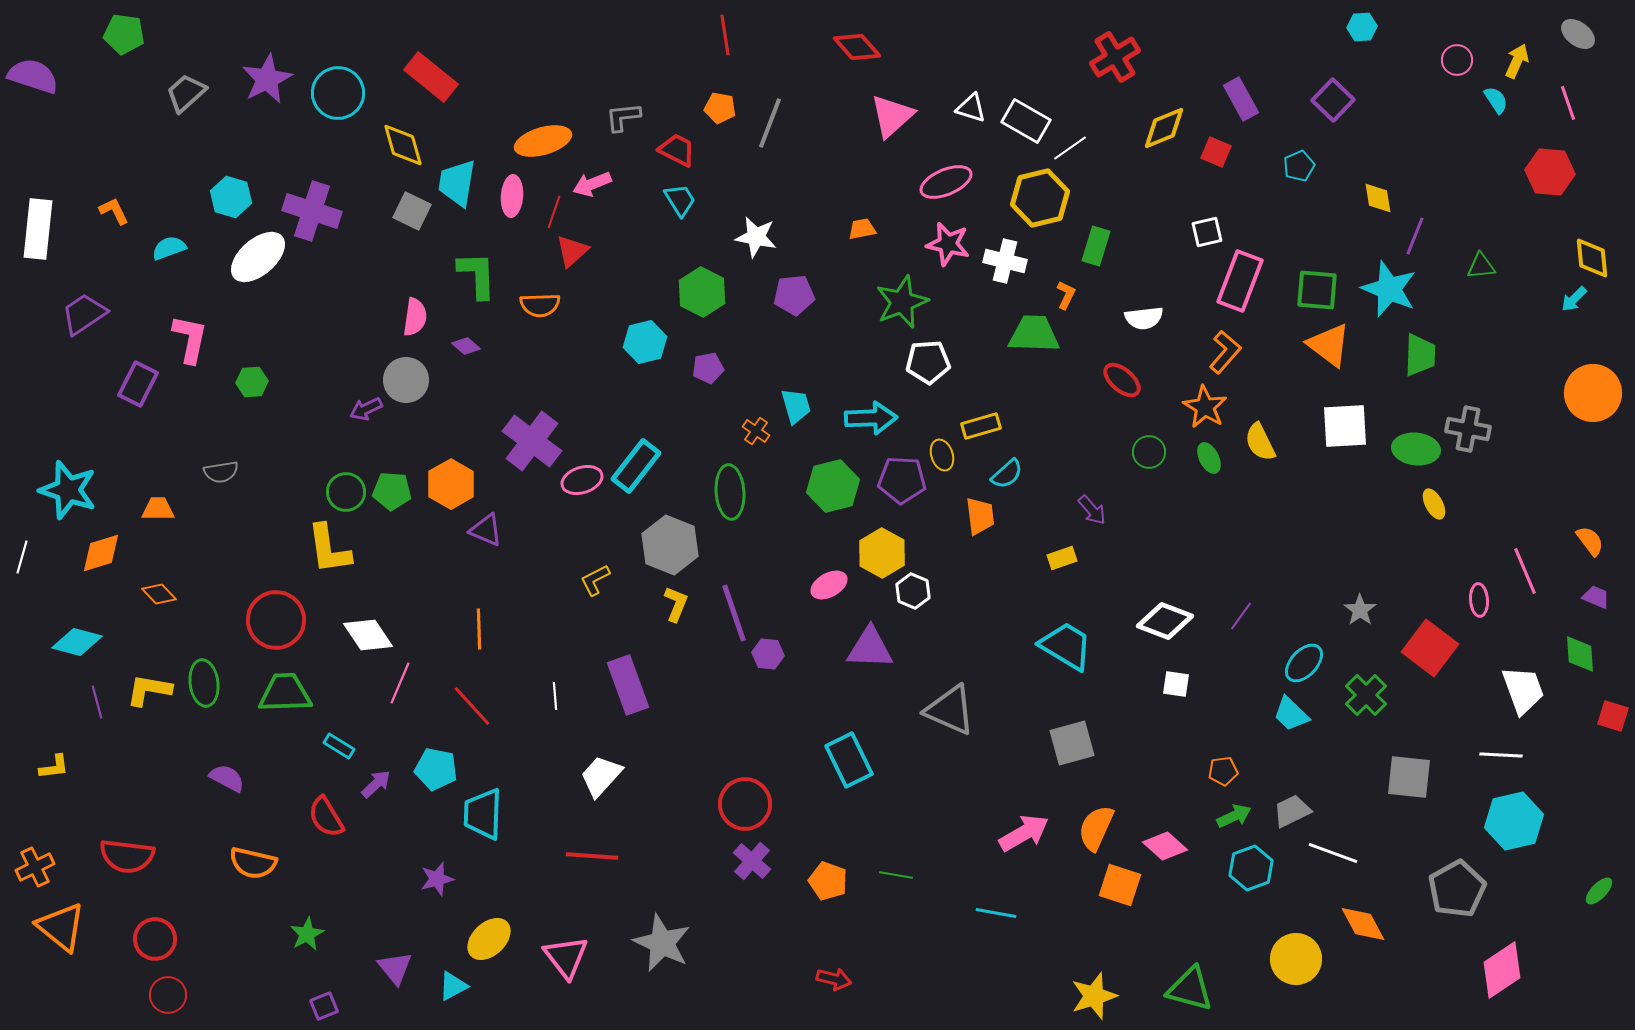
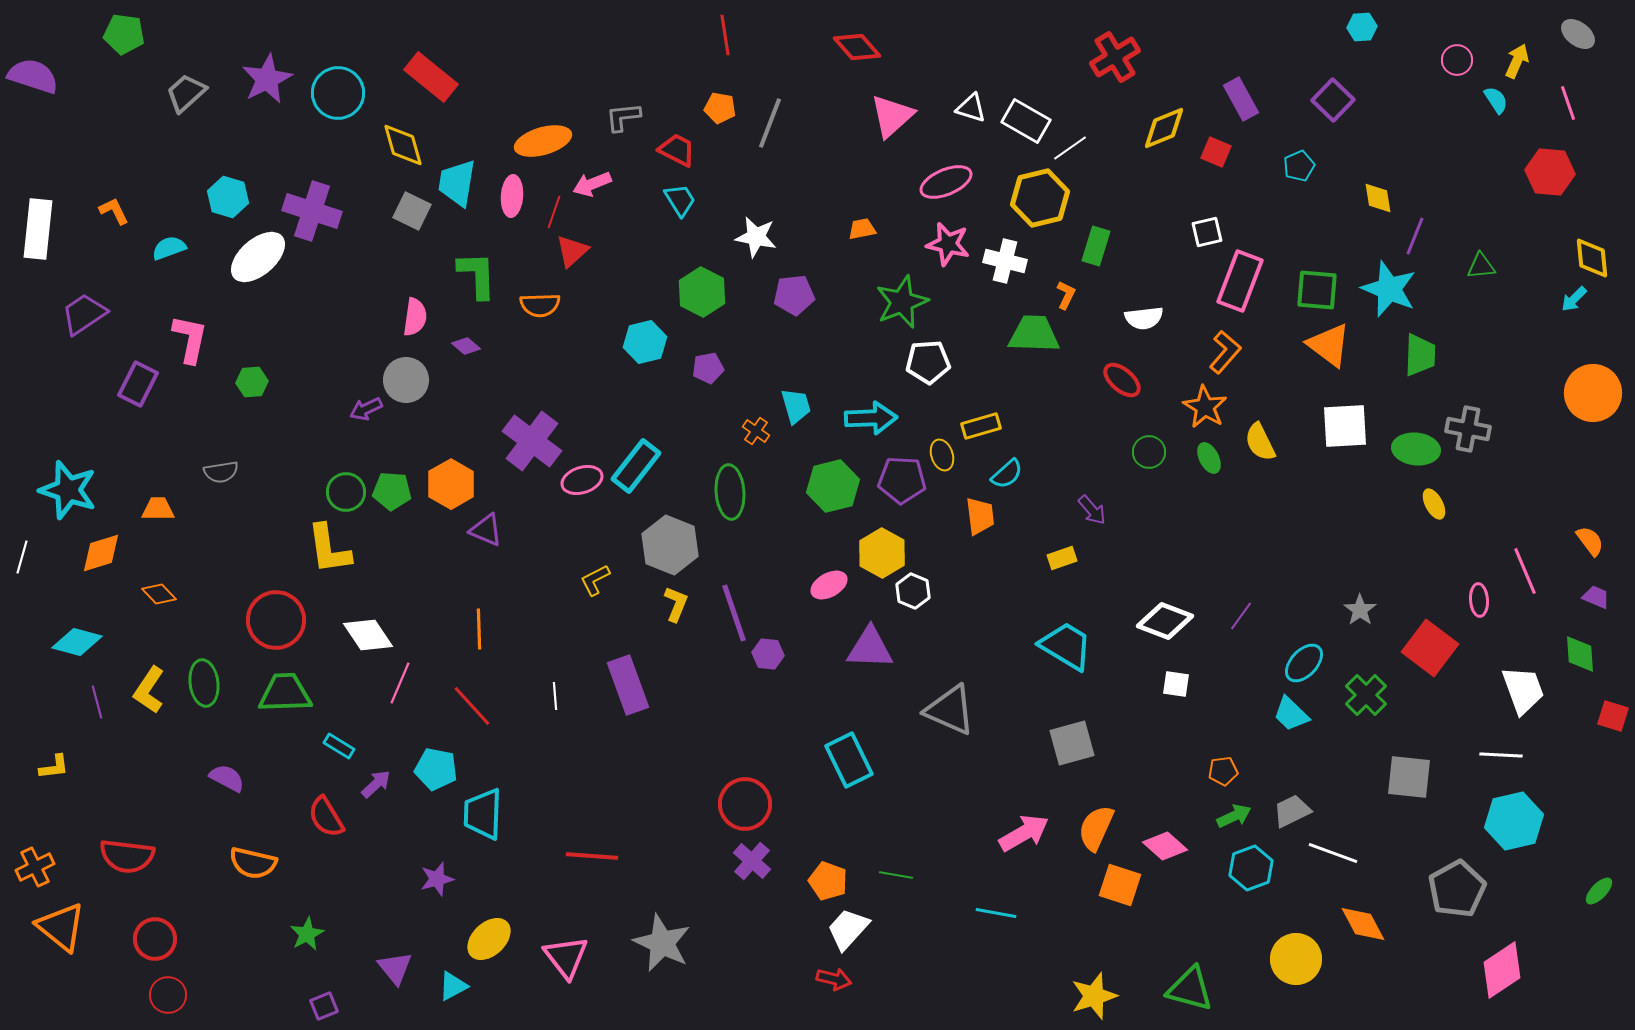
cyan hexagon at (231, 197): moved 3 px left
yellow L-shape at (149, 690): rotated 66 degrees counterclockwise
white trapezoid at (601, 776): moved 247 px right, 153 px down
